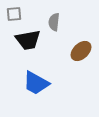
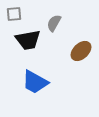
gray semicircle: moved 1 px down; rotated 24 degrees clockwise
blue trapezoid: moved 1 px left, 1 px up
